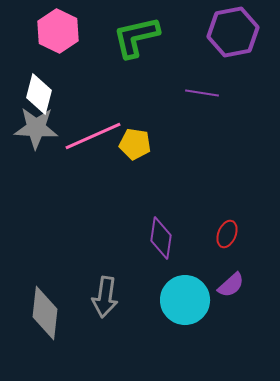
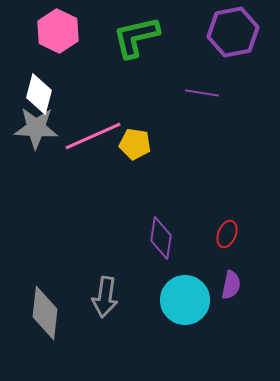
purple semicircle: rotated 36 degrees counterclockwise
